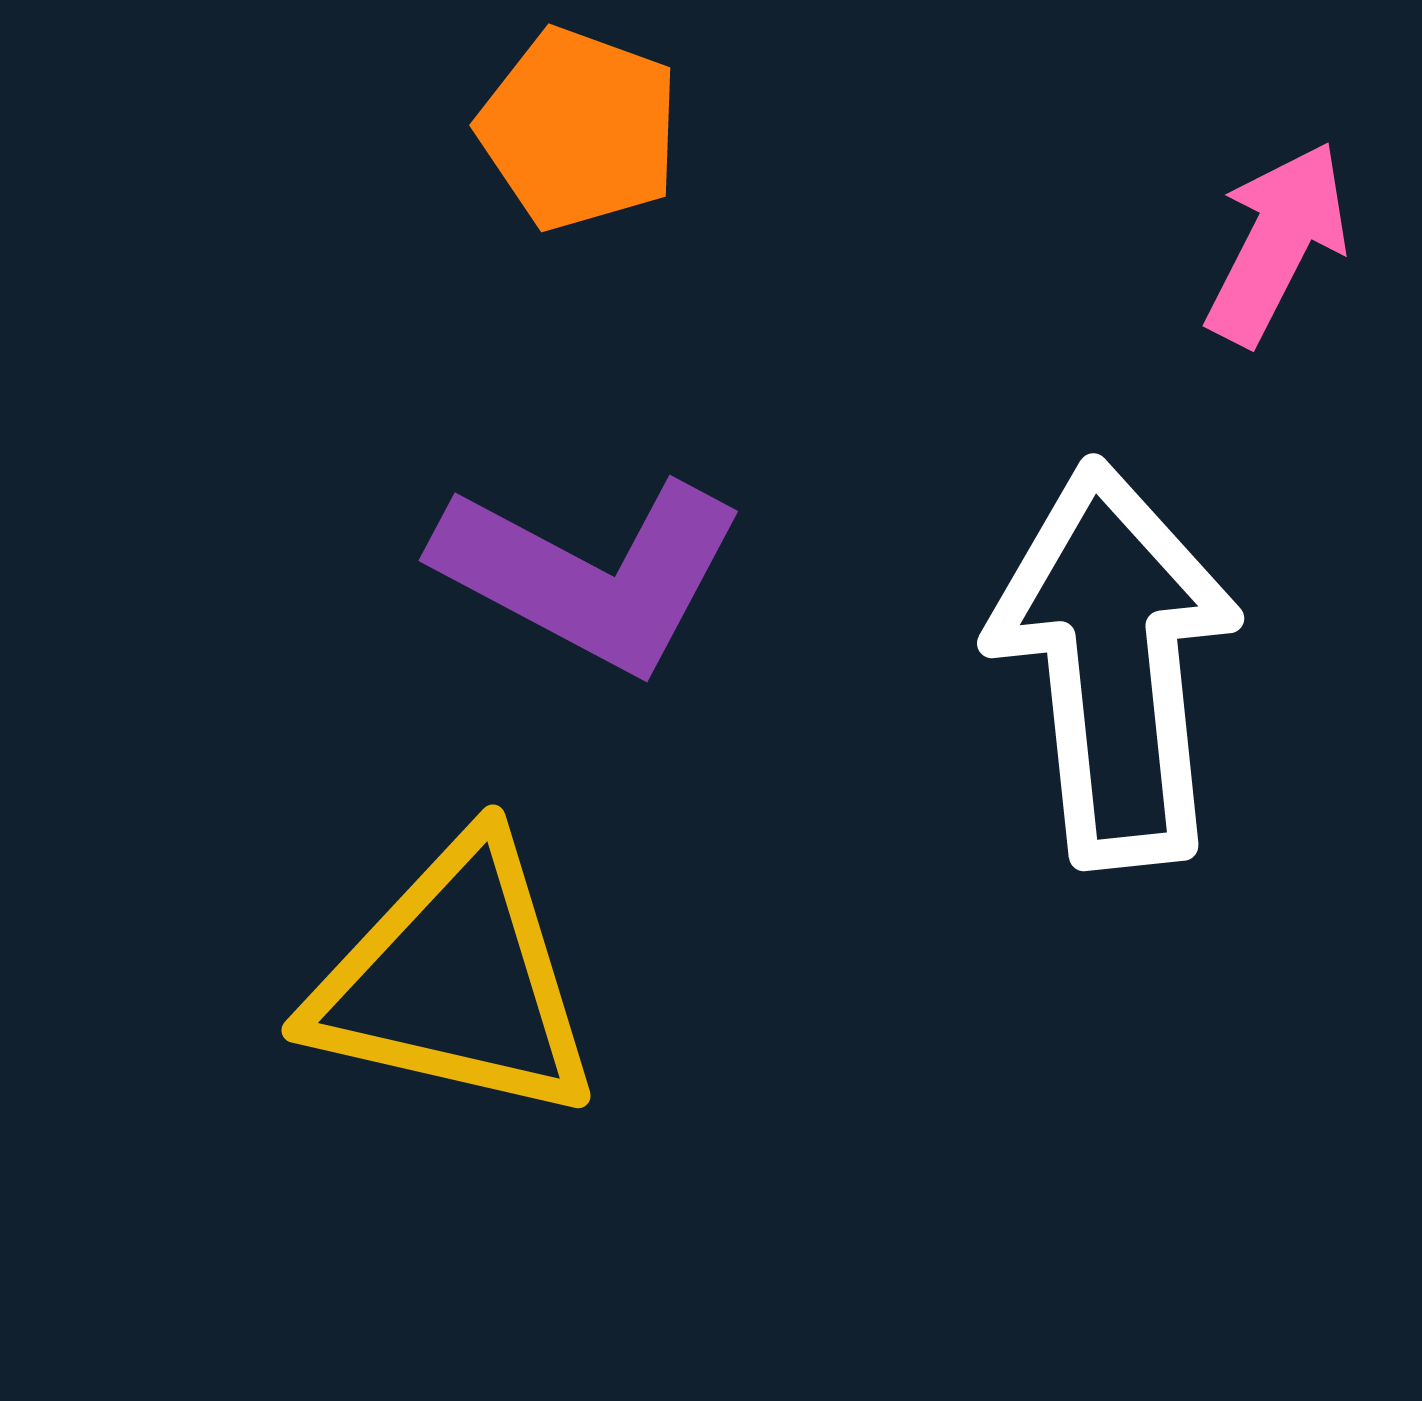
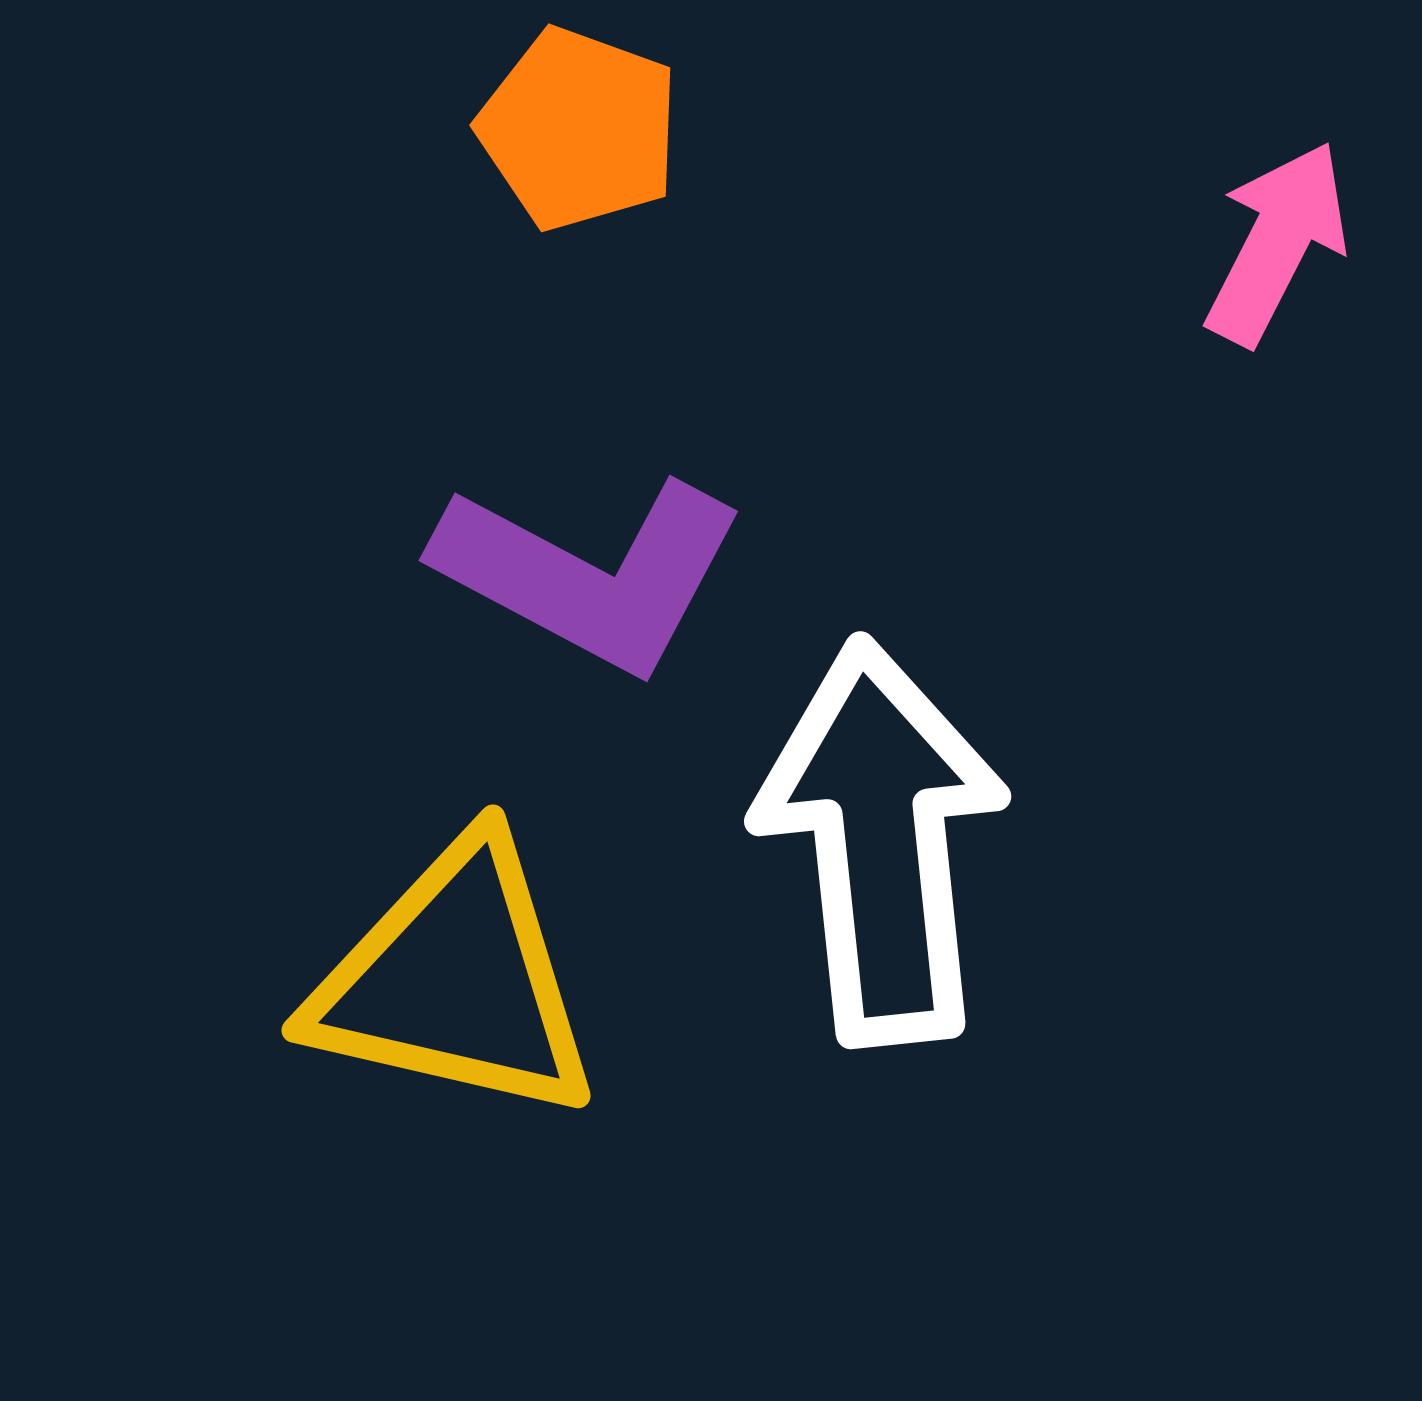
white arrow: moved 233 px left, 178 px down
